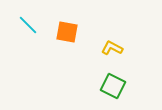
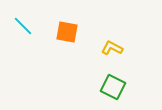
cyan line: moved 5 px left, 1 px down
green square: moved 1 px down
